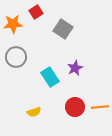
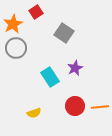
orange star: rotated 24 degrees counterclockwise
gray square: moved 1 px right, 4 px down
gray circle: moved 9 px up
red circle: moved 1 px up
yellow semicircle: moved 1 px down
